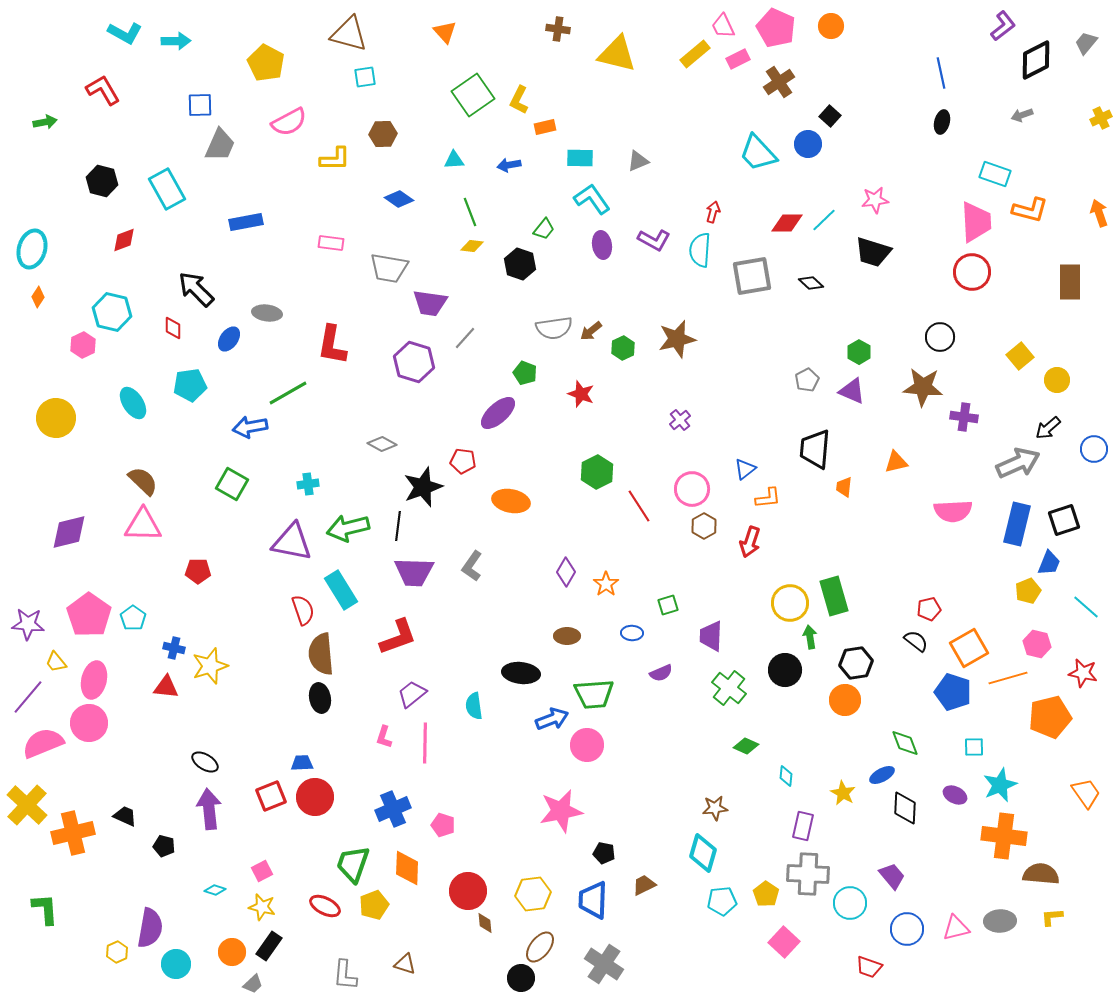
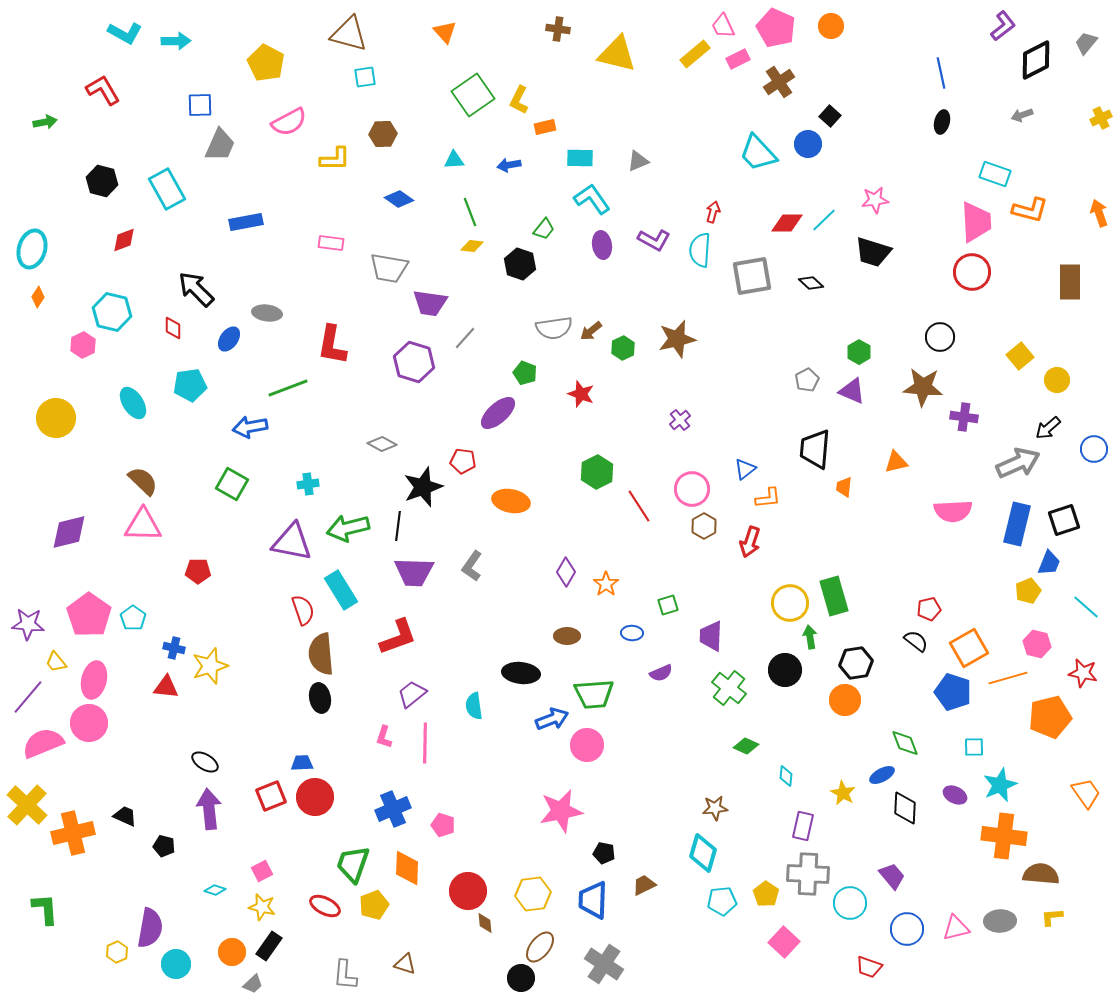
green line at (288, 393): moved 5 px up; rotated 9 degrees clockwise
